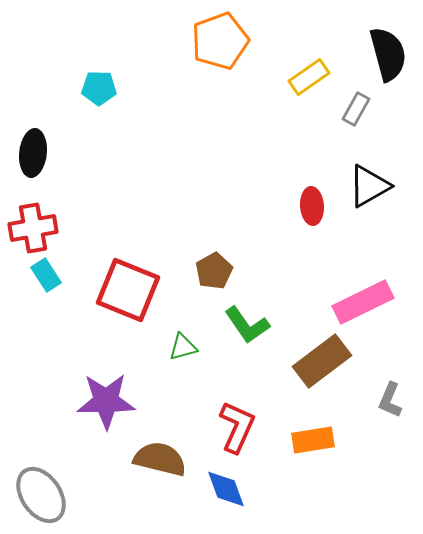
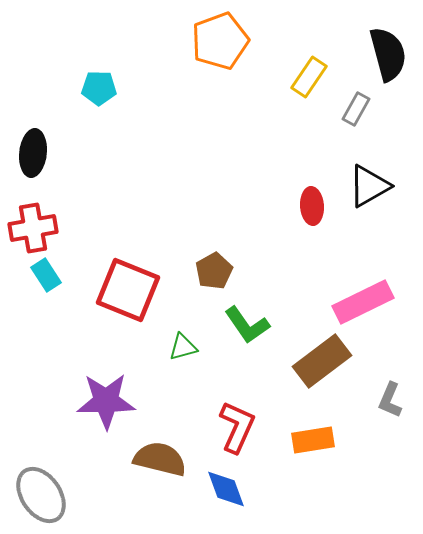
yellow rectangle: rotated 21 degrees counterclockwise
